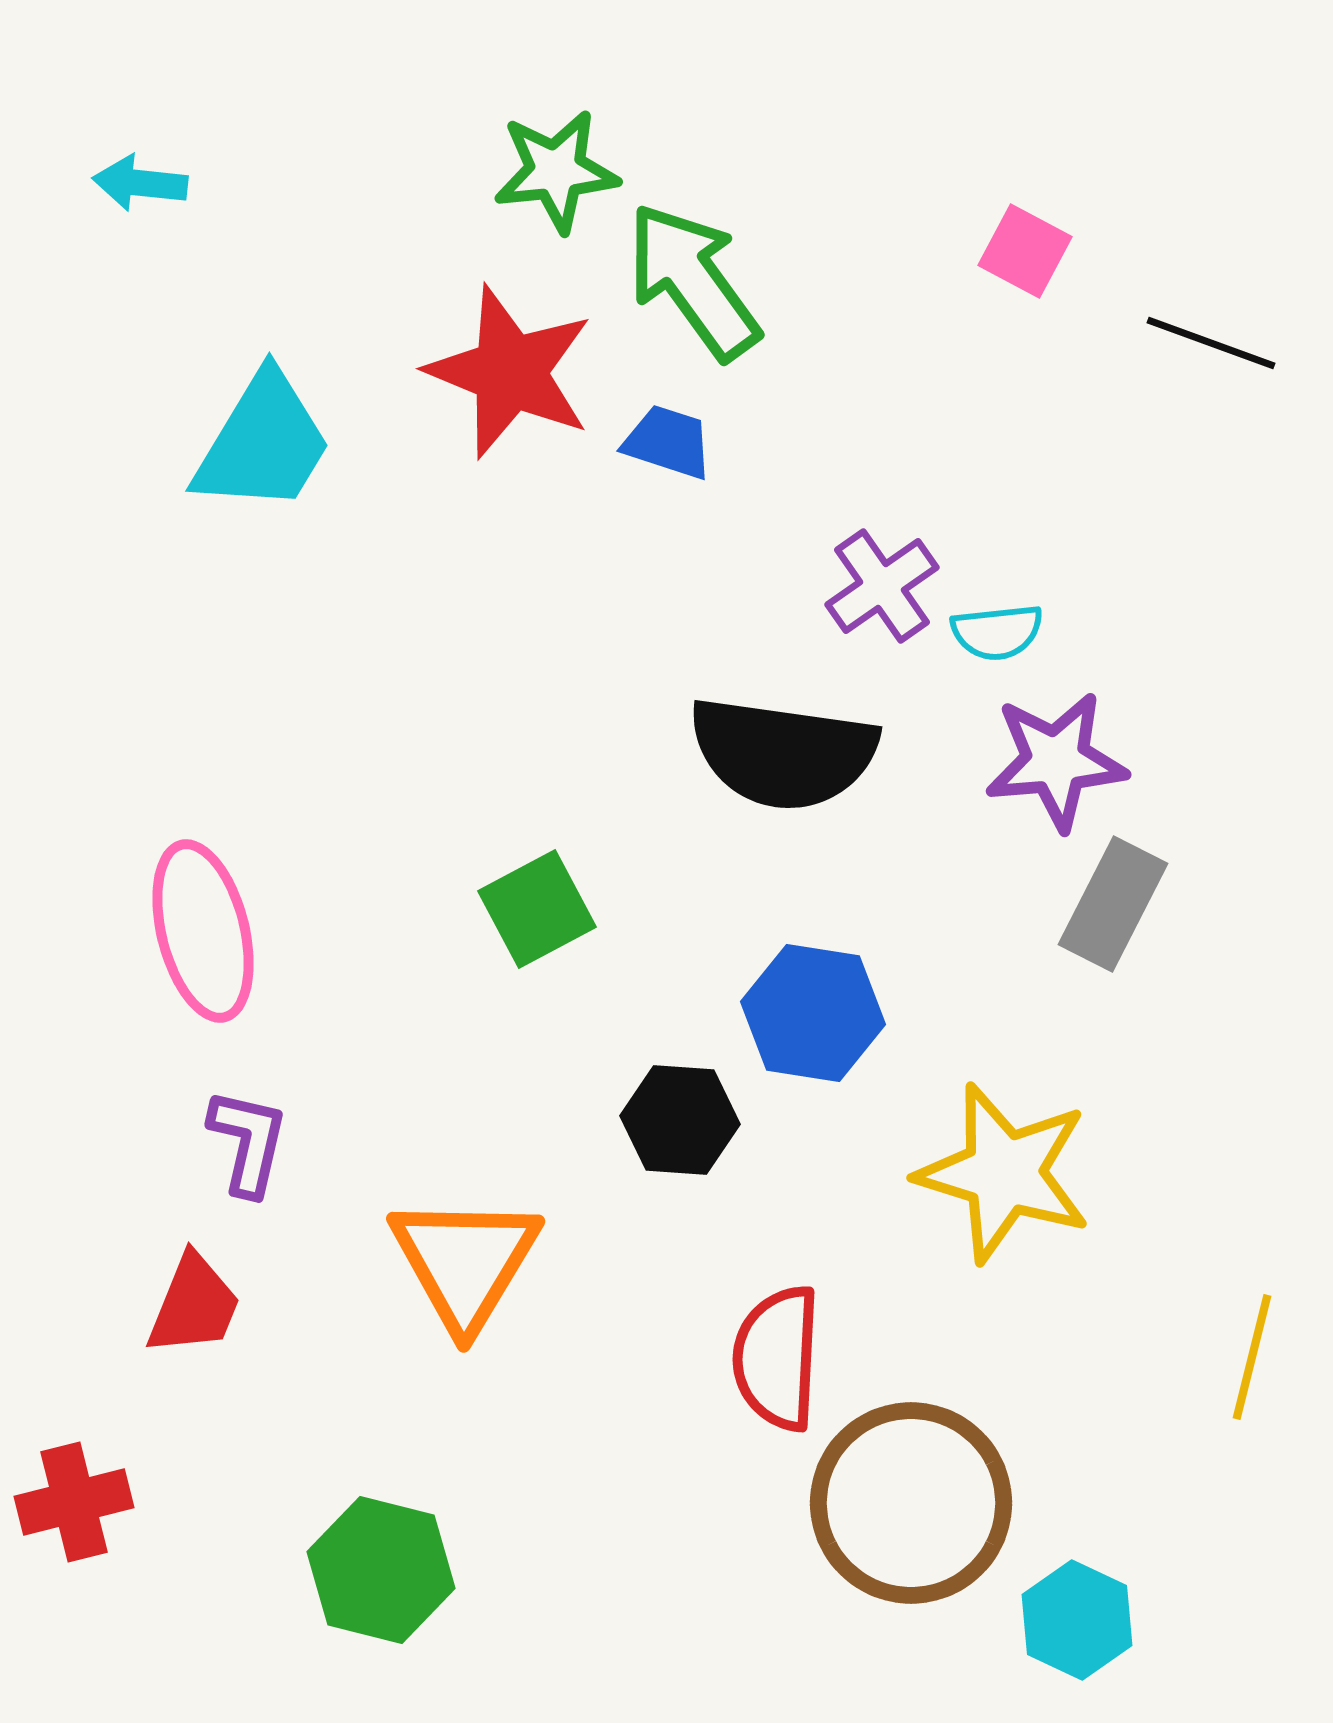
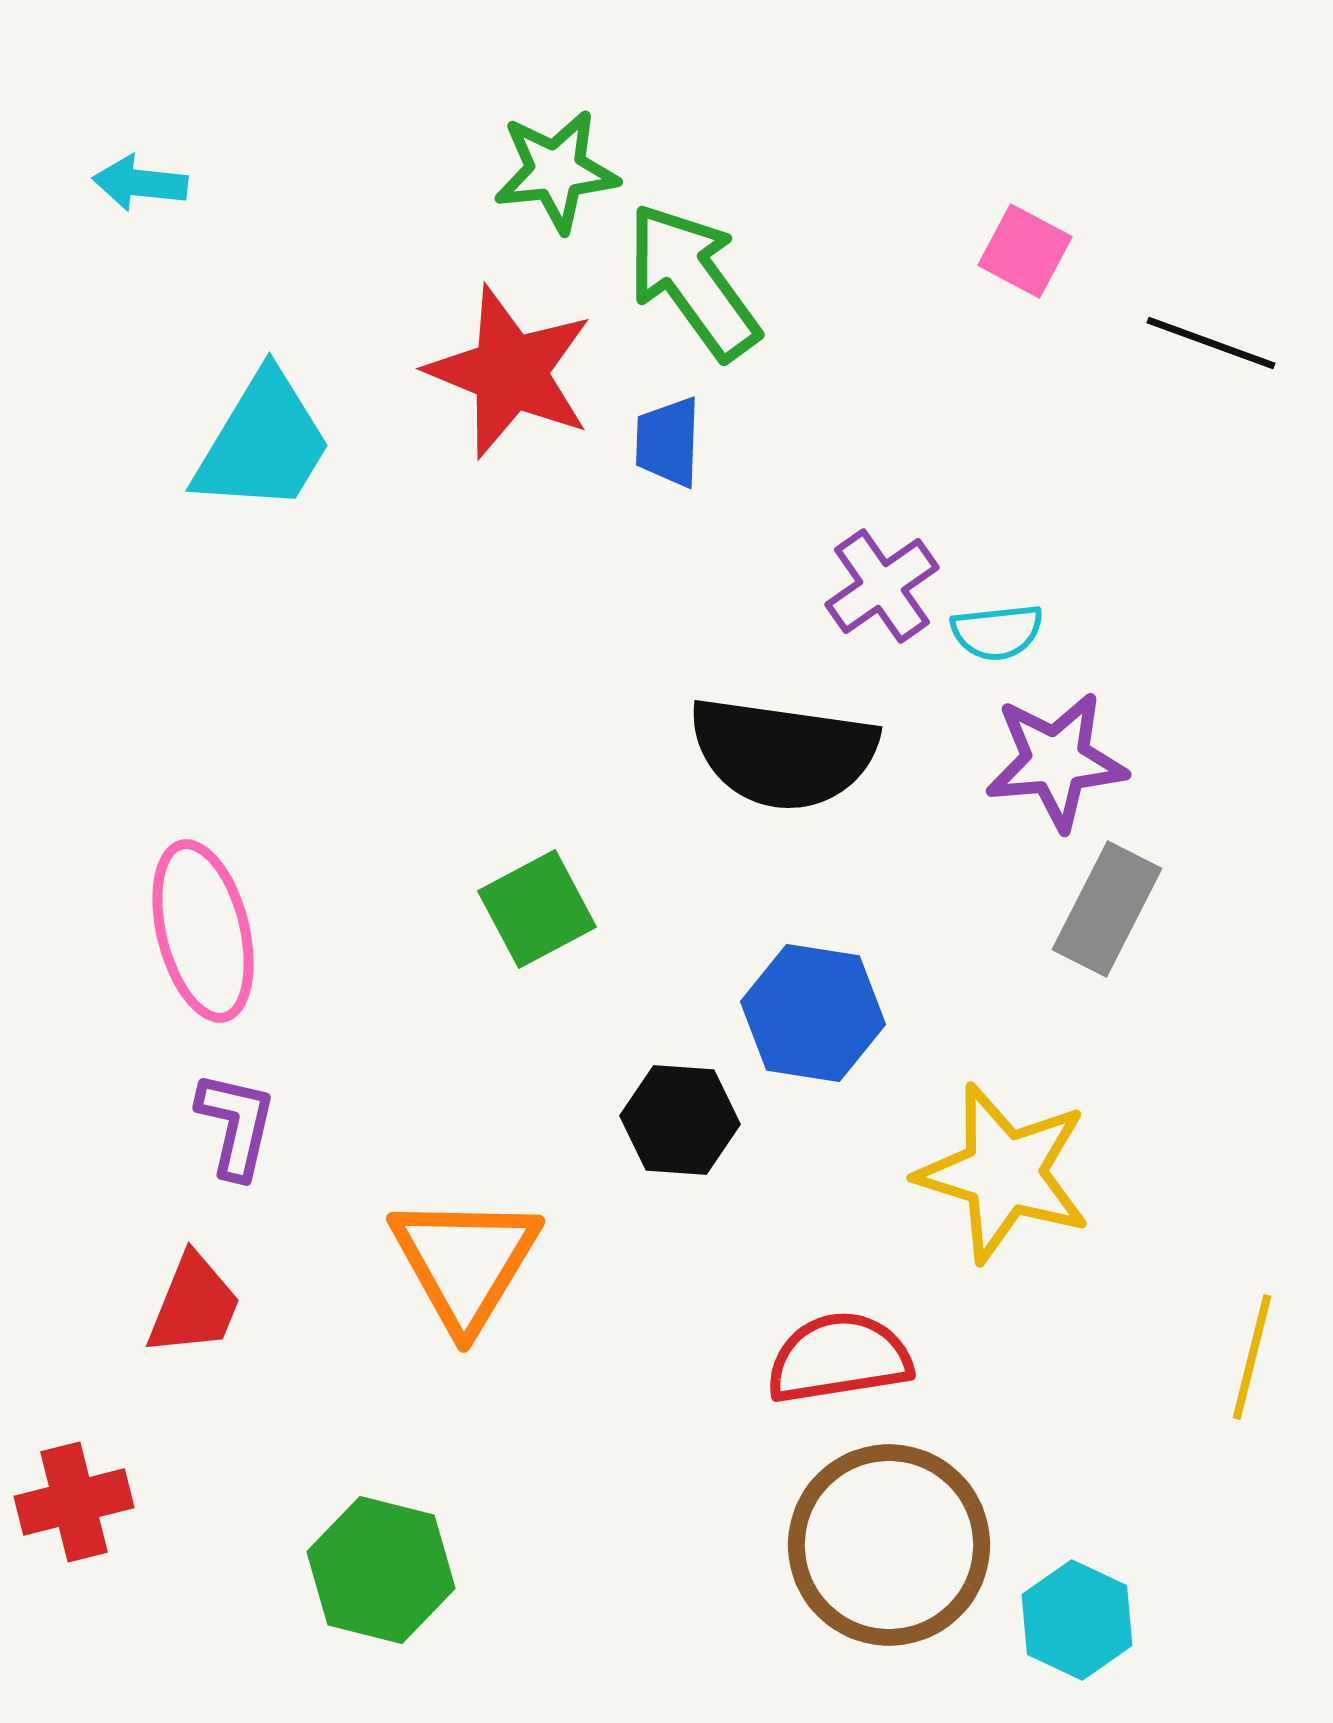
blue trapezoid: rotated 106 degrees counterclockwise
gray rectangle: moved 6 px left, 5 px down
purple L-shape: moved 12 px left, 17 px up
red semicircle: moved 62 px right; rotated 78 degrees clockwise
brown circle: moved 22 px left, 42 px down
